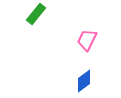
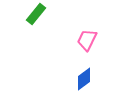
blue diamond: moved 2 px up
